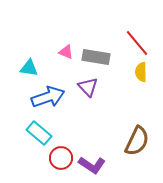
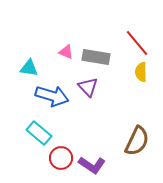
blue arrow: moved 4 px right, 1 px up; rotated 36 degrees clockwise
